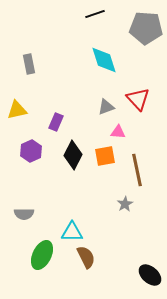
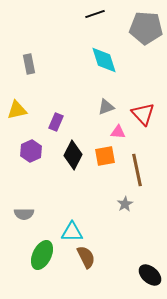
red triangle: moved 5 px right, 15 px down
